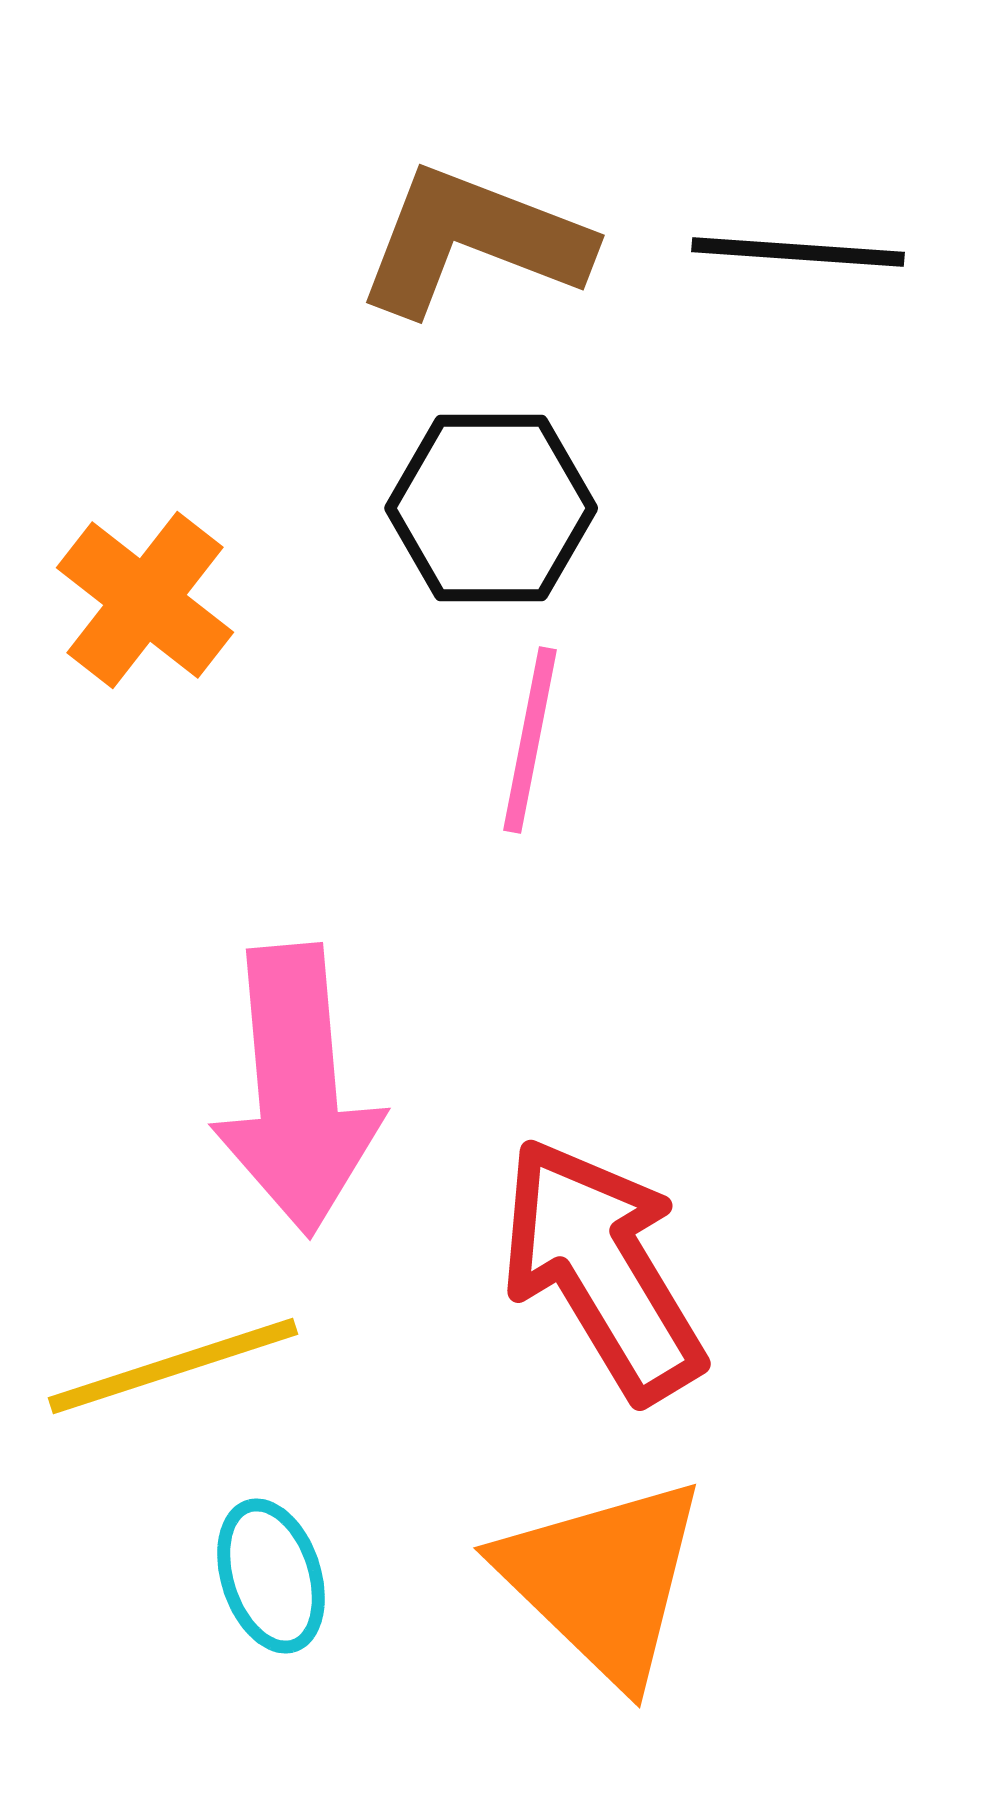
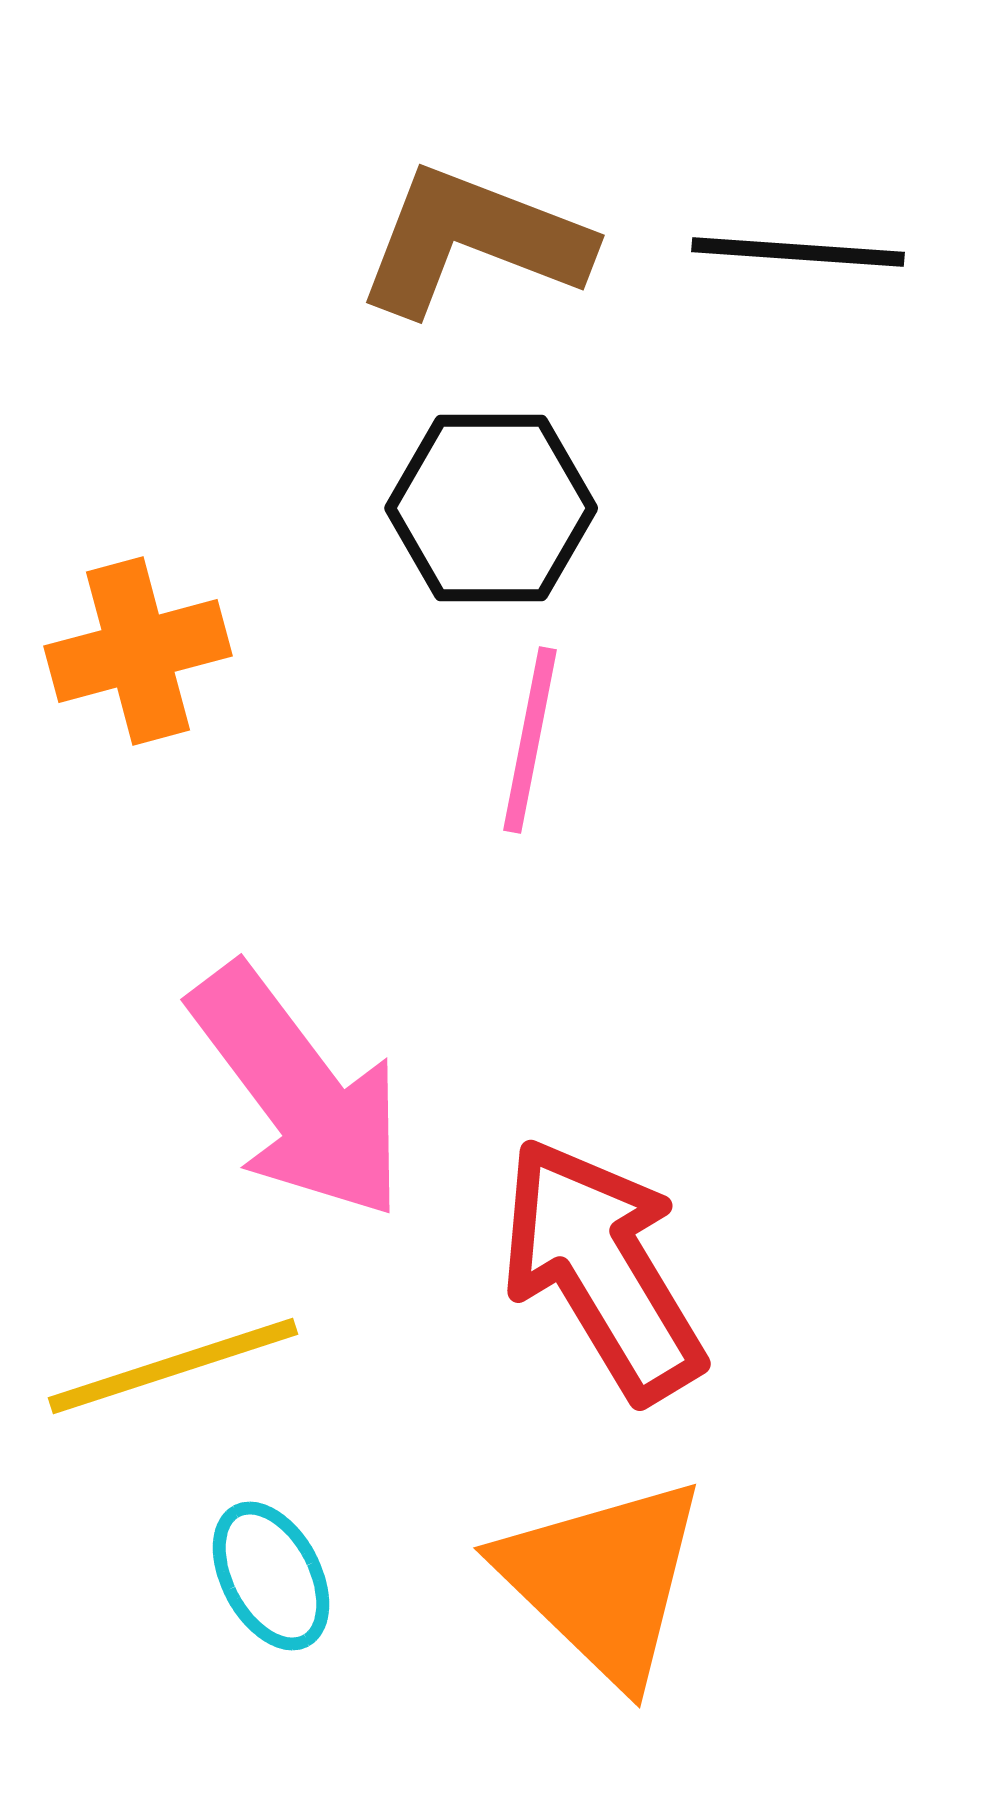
orange cross: moved 7 px left, 51 px down; rotated 37 degrees clockwise
pink arrow: moved 1 px right, 2 px down; rotated 32 degrees counterclockwise
cyan ellipse: rotated 10 degrees counterclockwise
